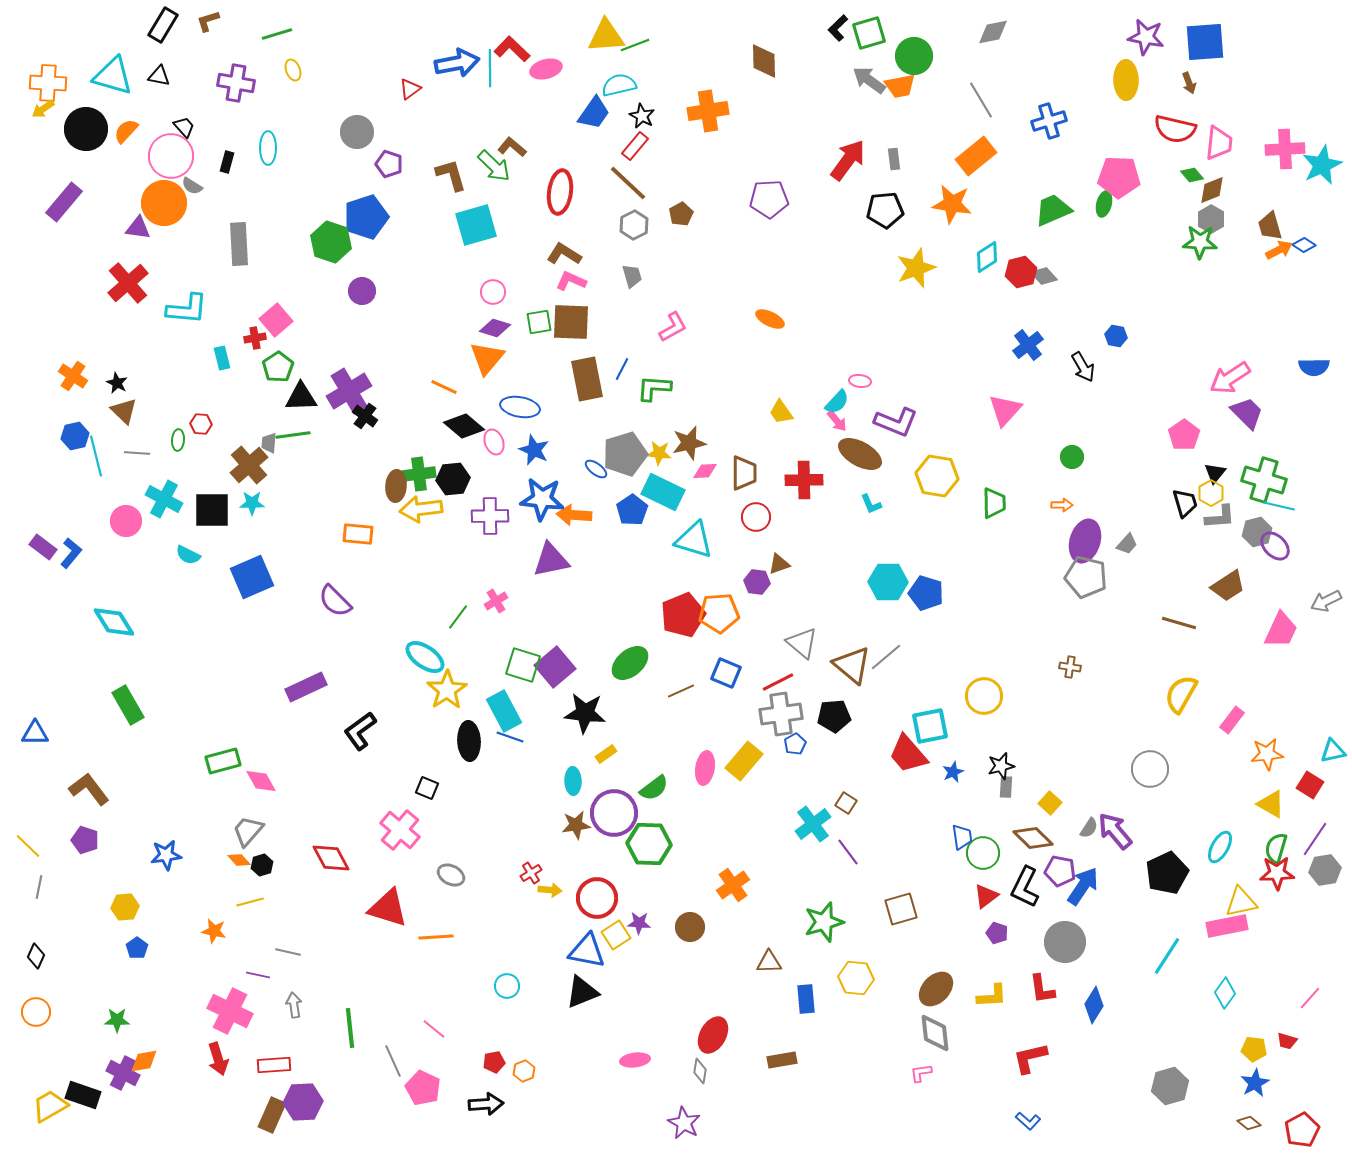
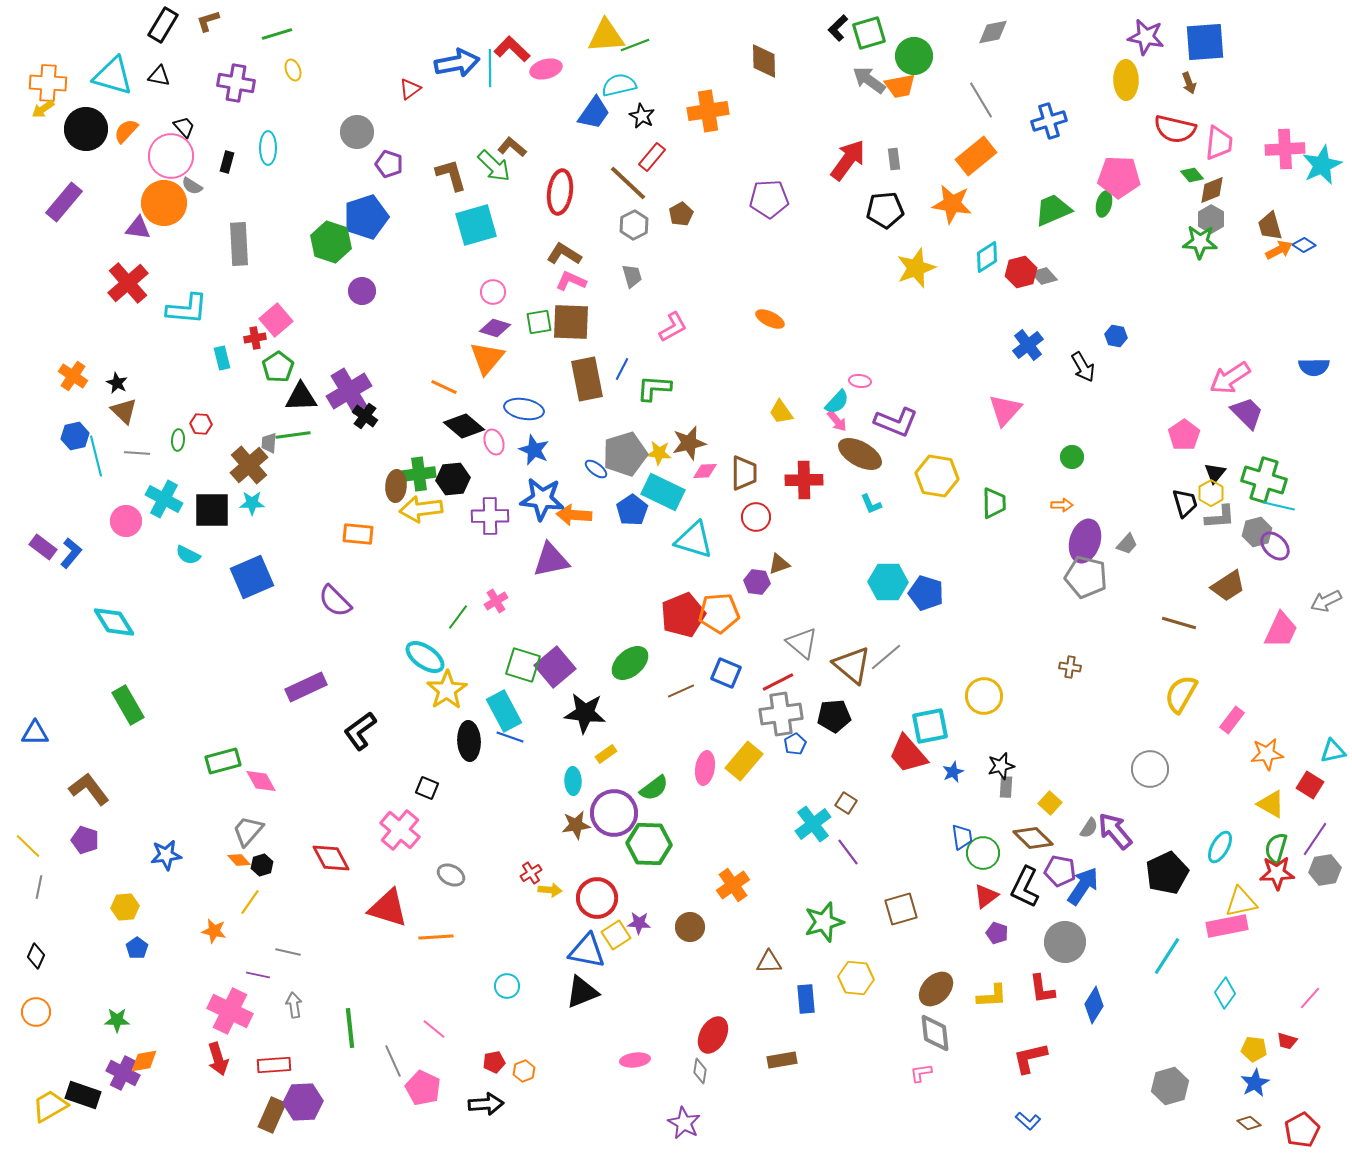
red rectangle at (635, 146): moved 17 px right, 11 px down
blue ellipse at (520, 407): moved 4 px right, 2 px down
yellow line at (250, 902): rotated 40 degrees counterclockwise
